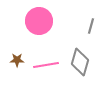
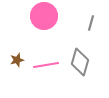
pink circle: moved 5 px right, 5 px up
gray line: moved 3 px up
brown star: rotated 16 degrees counterclockwise
